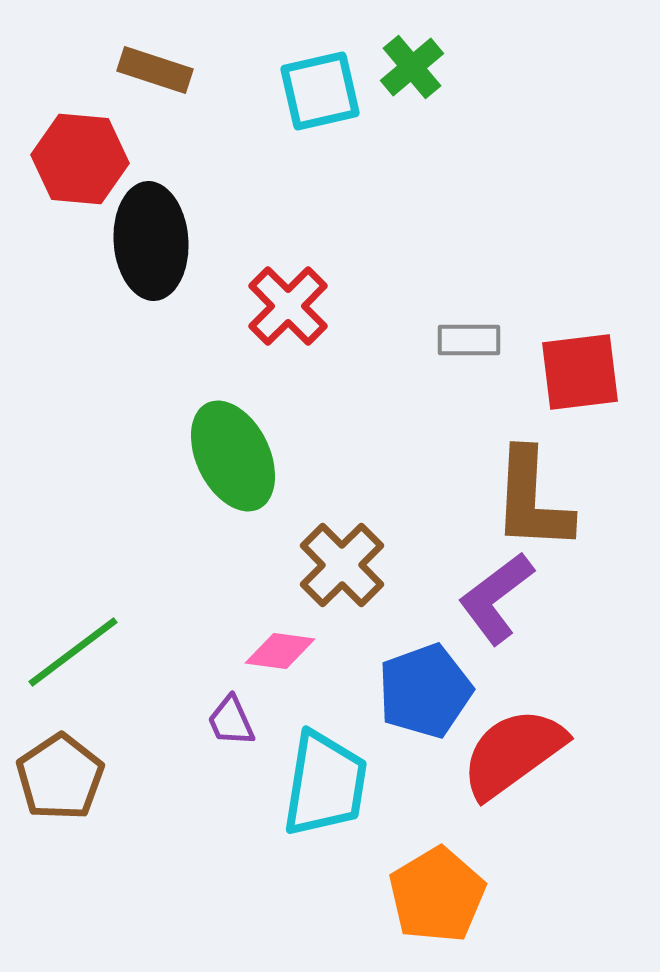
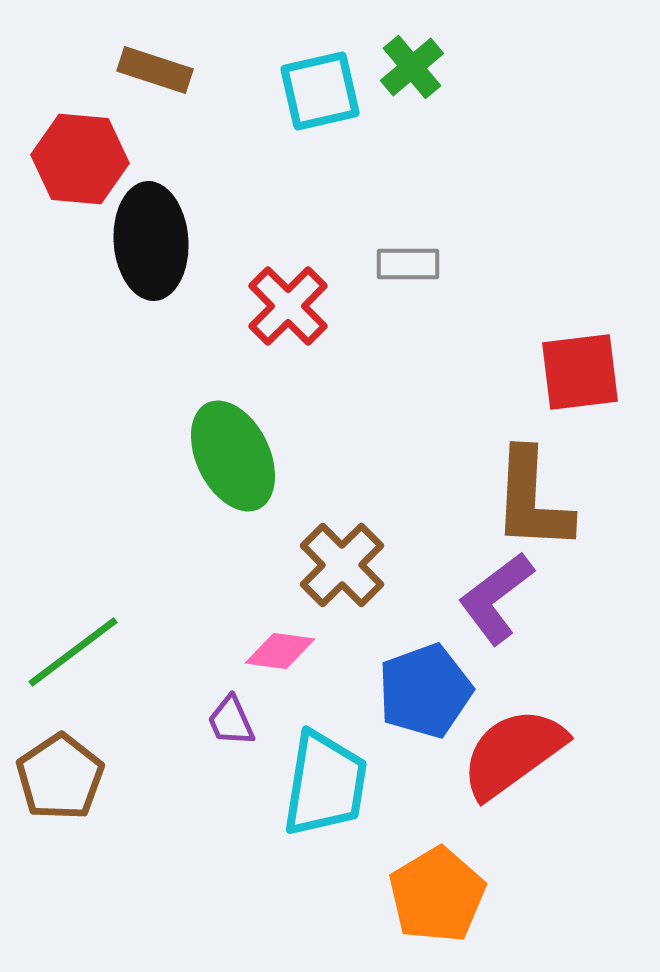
gray rectangle: moved 61 px left, 76 px up
